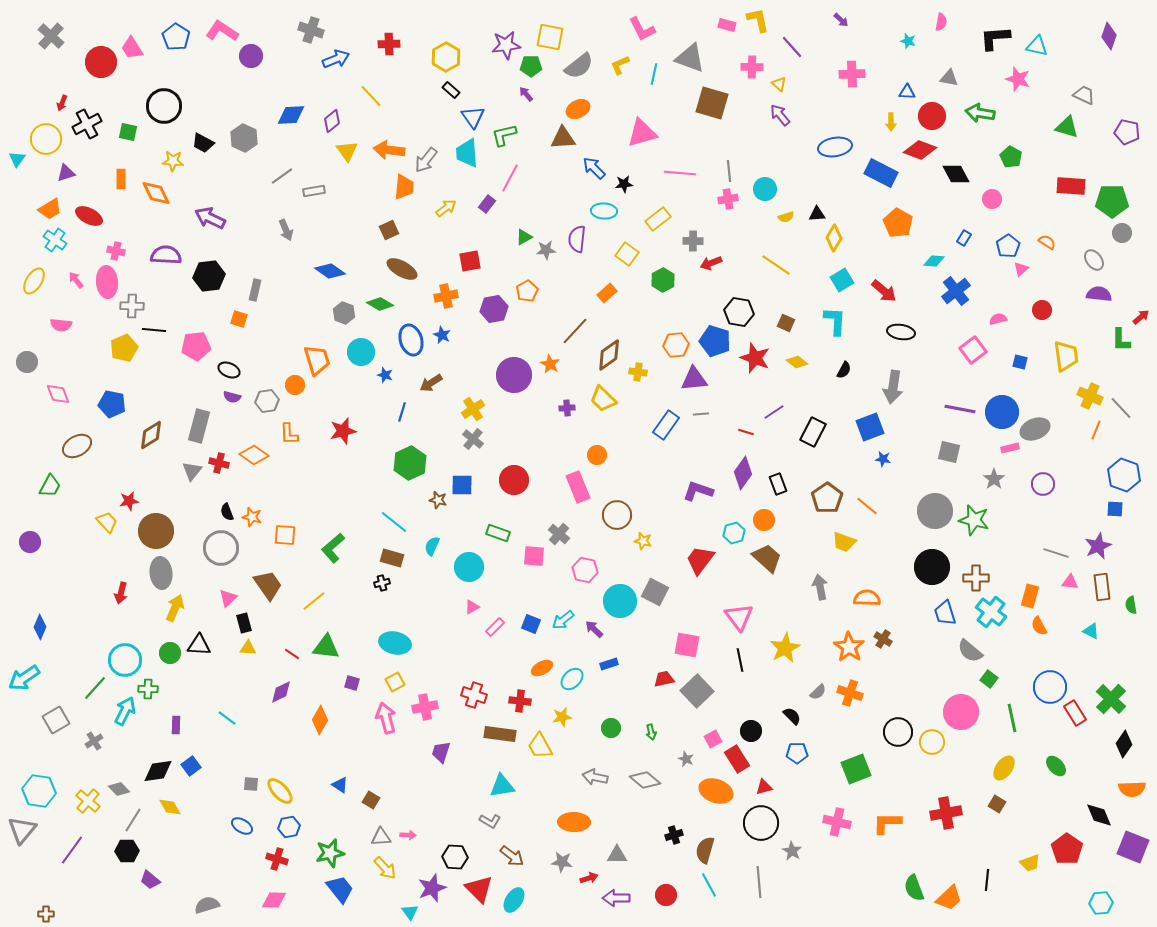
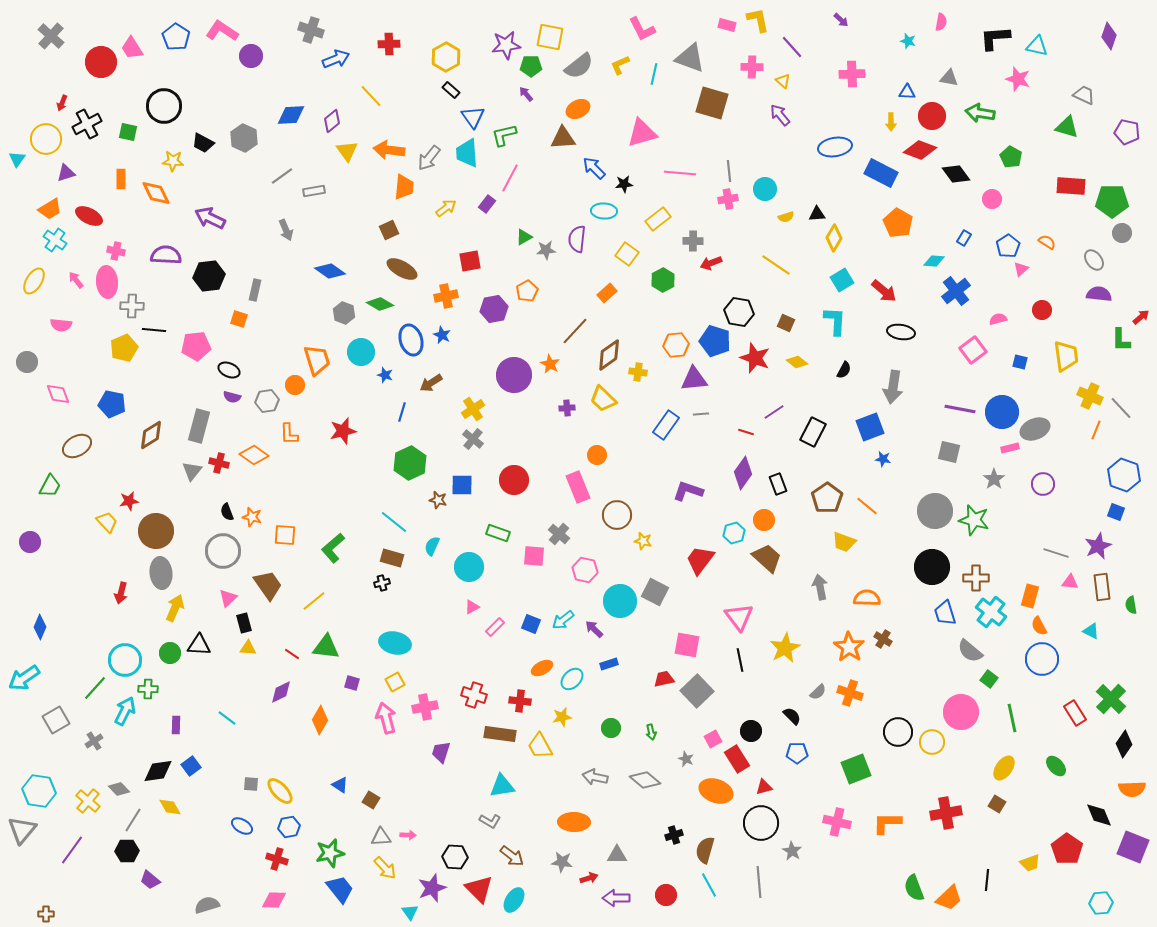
yellow triangle at (779, 84): moved 4 px right, 3 px up
gray arrow at (426, 160): moved 3 px right, 2 px up
black diamond at (956, 174): rotated 8 degrees counterclockwise
purple L-shape at (698, 491): moved 10 px left
blue square at (1115, 509): moved 1 px right, 3 px down; rotated 18 degrees clockwise
gray circle at (221, 548): moved 2 px right, 3 px down
blue circle at (1050, 687): moved 8 px left, 28 px up
